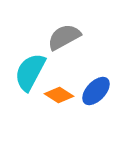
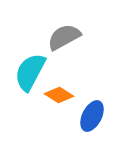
blue ellipse: moved 4 px left, 25 px down; rotated 16 degrees counterclockwise
